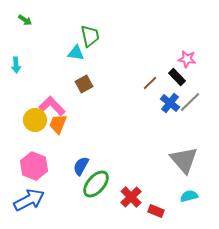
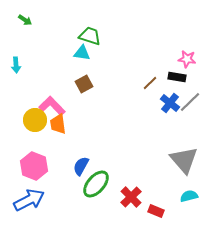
green trapezoid: rotated 60 degrees counterclockwise
cyan triangle: moved 6 px right
black rectangle: rotated 36 degrees counterclockwise
orange trapezoid: rotated 30 degrees counterclockwise
